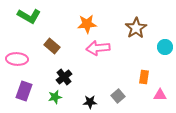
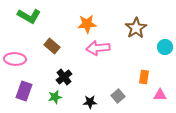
pink ellipse: moved 2 px left
